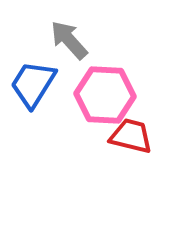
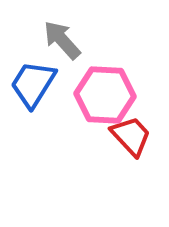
gray arrow: moved 7 px left
red trapezoid: rotated 33 degrees clockwise
